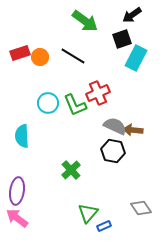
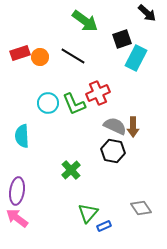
black arrow: moved 15 px right, 2 px up; rotated 102 degrees counterclockwise
green L-shape: moved 1 px left, 1 px up
brown arrow: moved 3 px up; rotated 96 degrees counterclockwise
